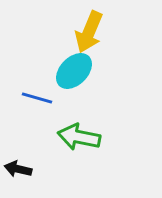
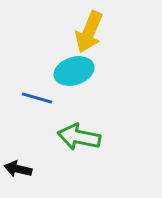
cyan ellipse: rotated 27 degrees clockwise
